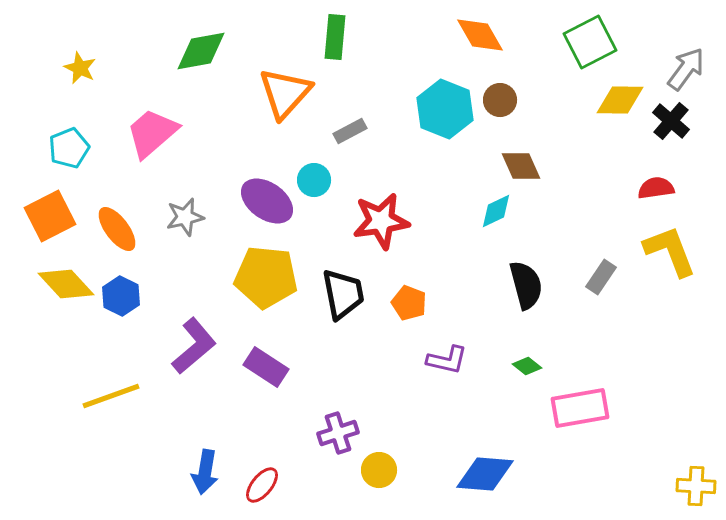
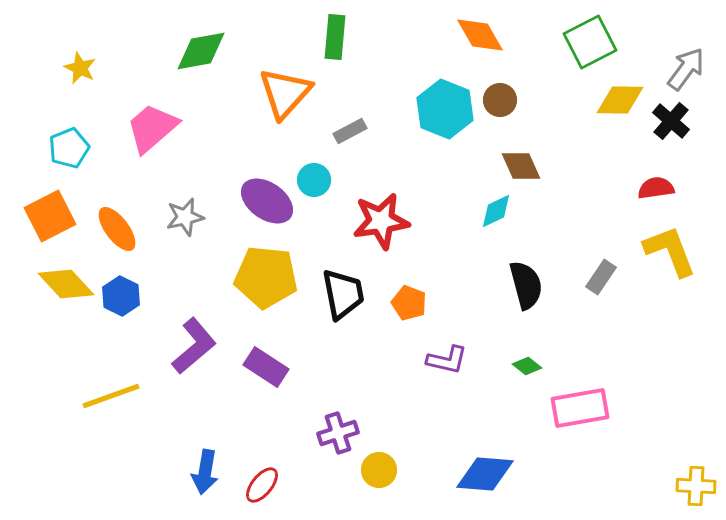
pink trapezoid at (152, 133): moved 5 px up
